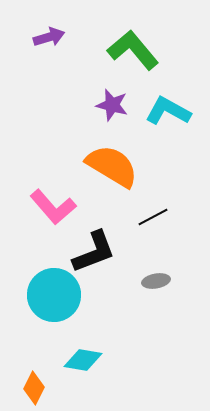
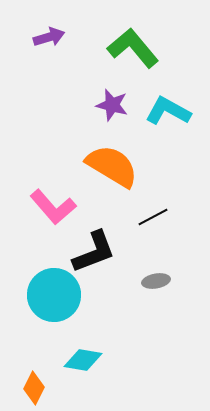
green L-shape: moved 2 px up
